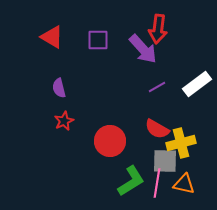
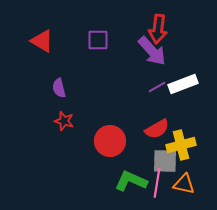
red triangle: moved 10 px left, 4 px down
purple arrow: moved 9 px right, 2 px down
white rectangle: moved 14 px left; rotated 16 degrees clockwise
red star: rotated 30 degrees counterclockwise
red semicircle: rotated 60 degrees counterclockwise
yellow cross: moved 2 px down
green L-shape: rotated 124 degrees counterclockwise
